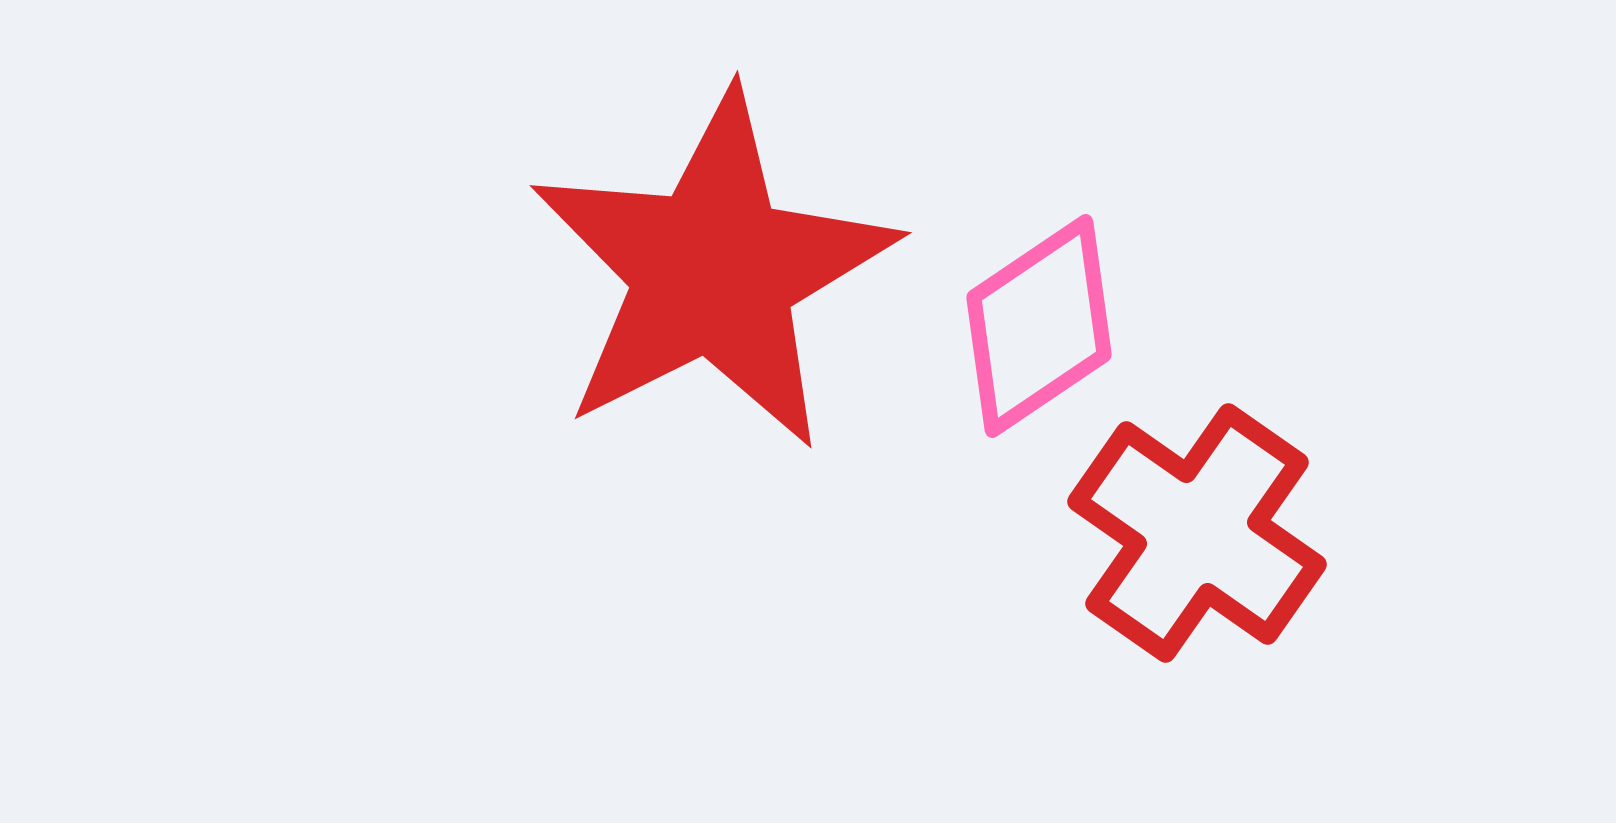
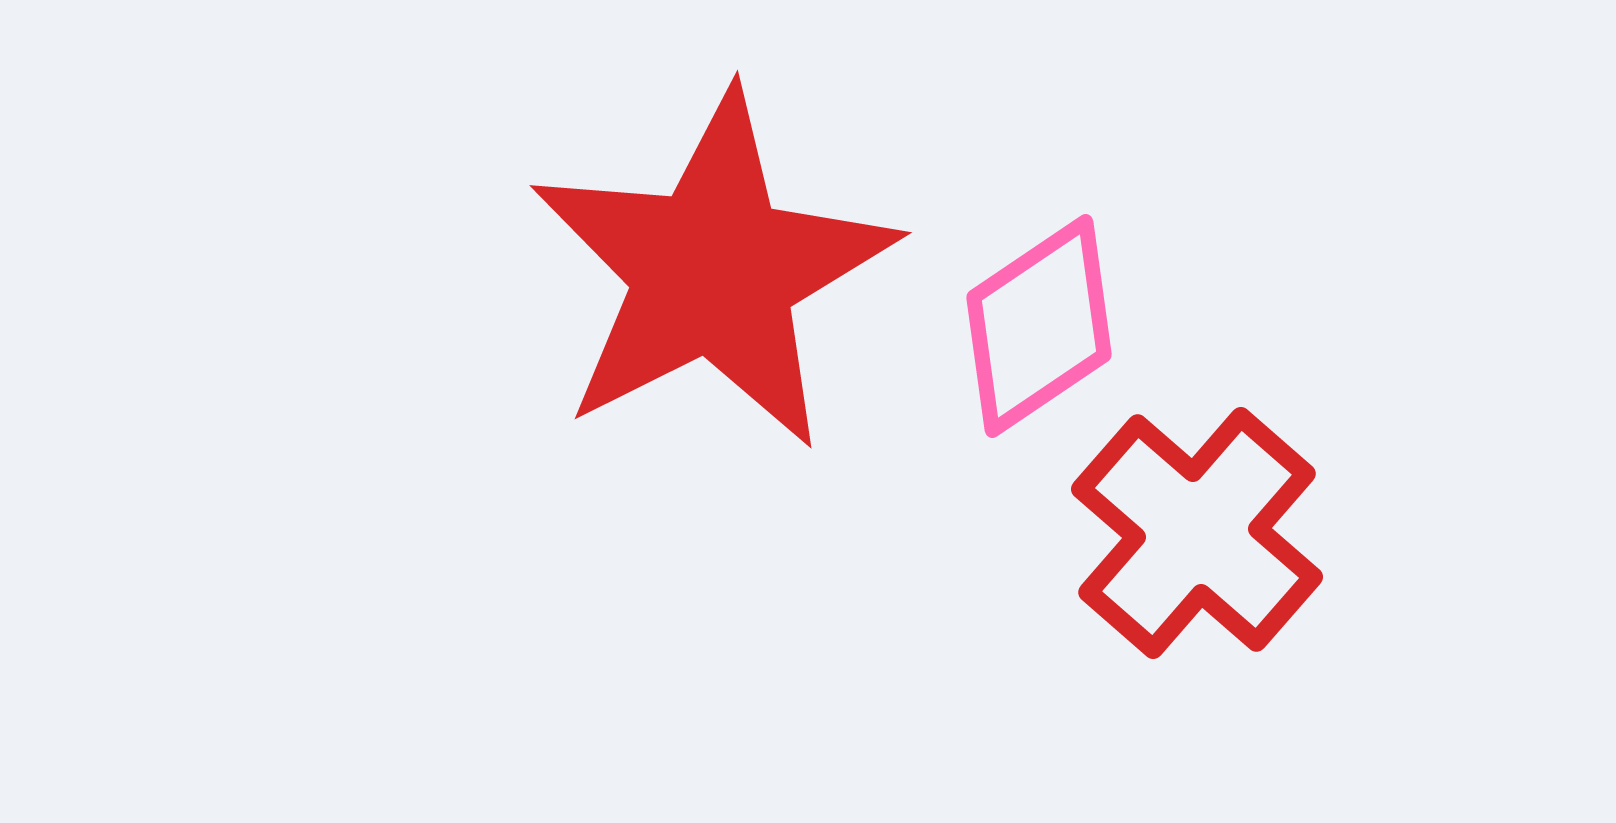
red cross: rotated 6 degrees clockwise
